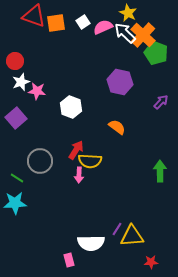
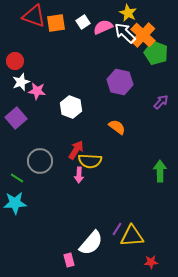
white semicircle: rotated 48 degrees counterclockwise
